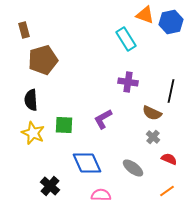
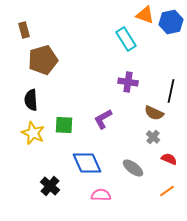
brown semicircle: moved 2 px right
